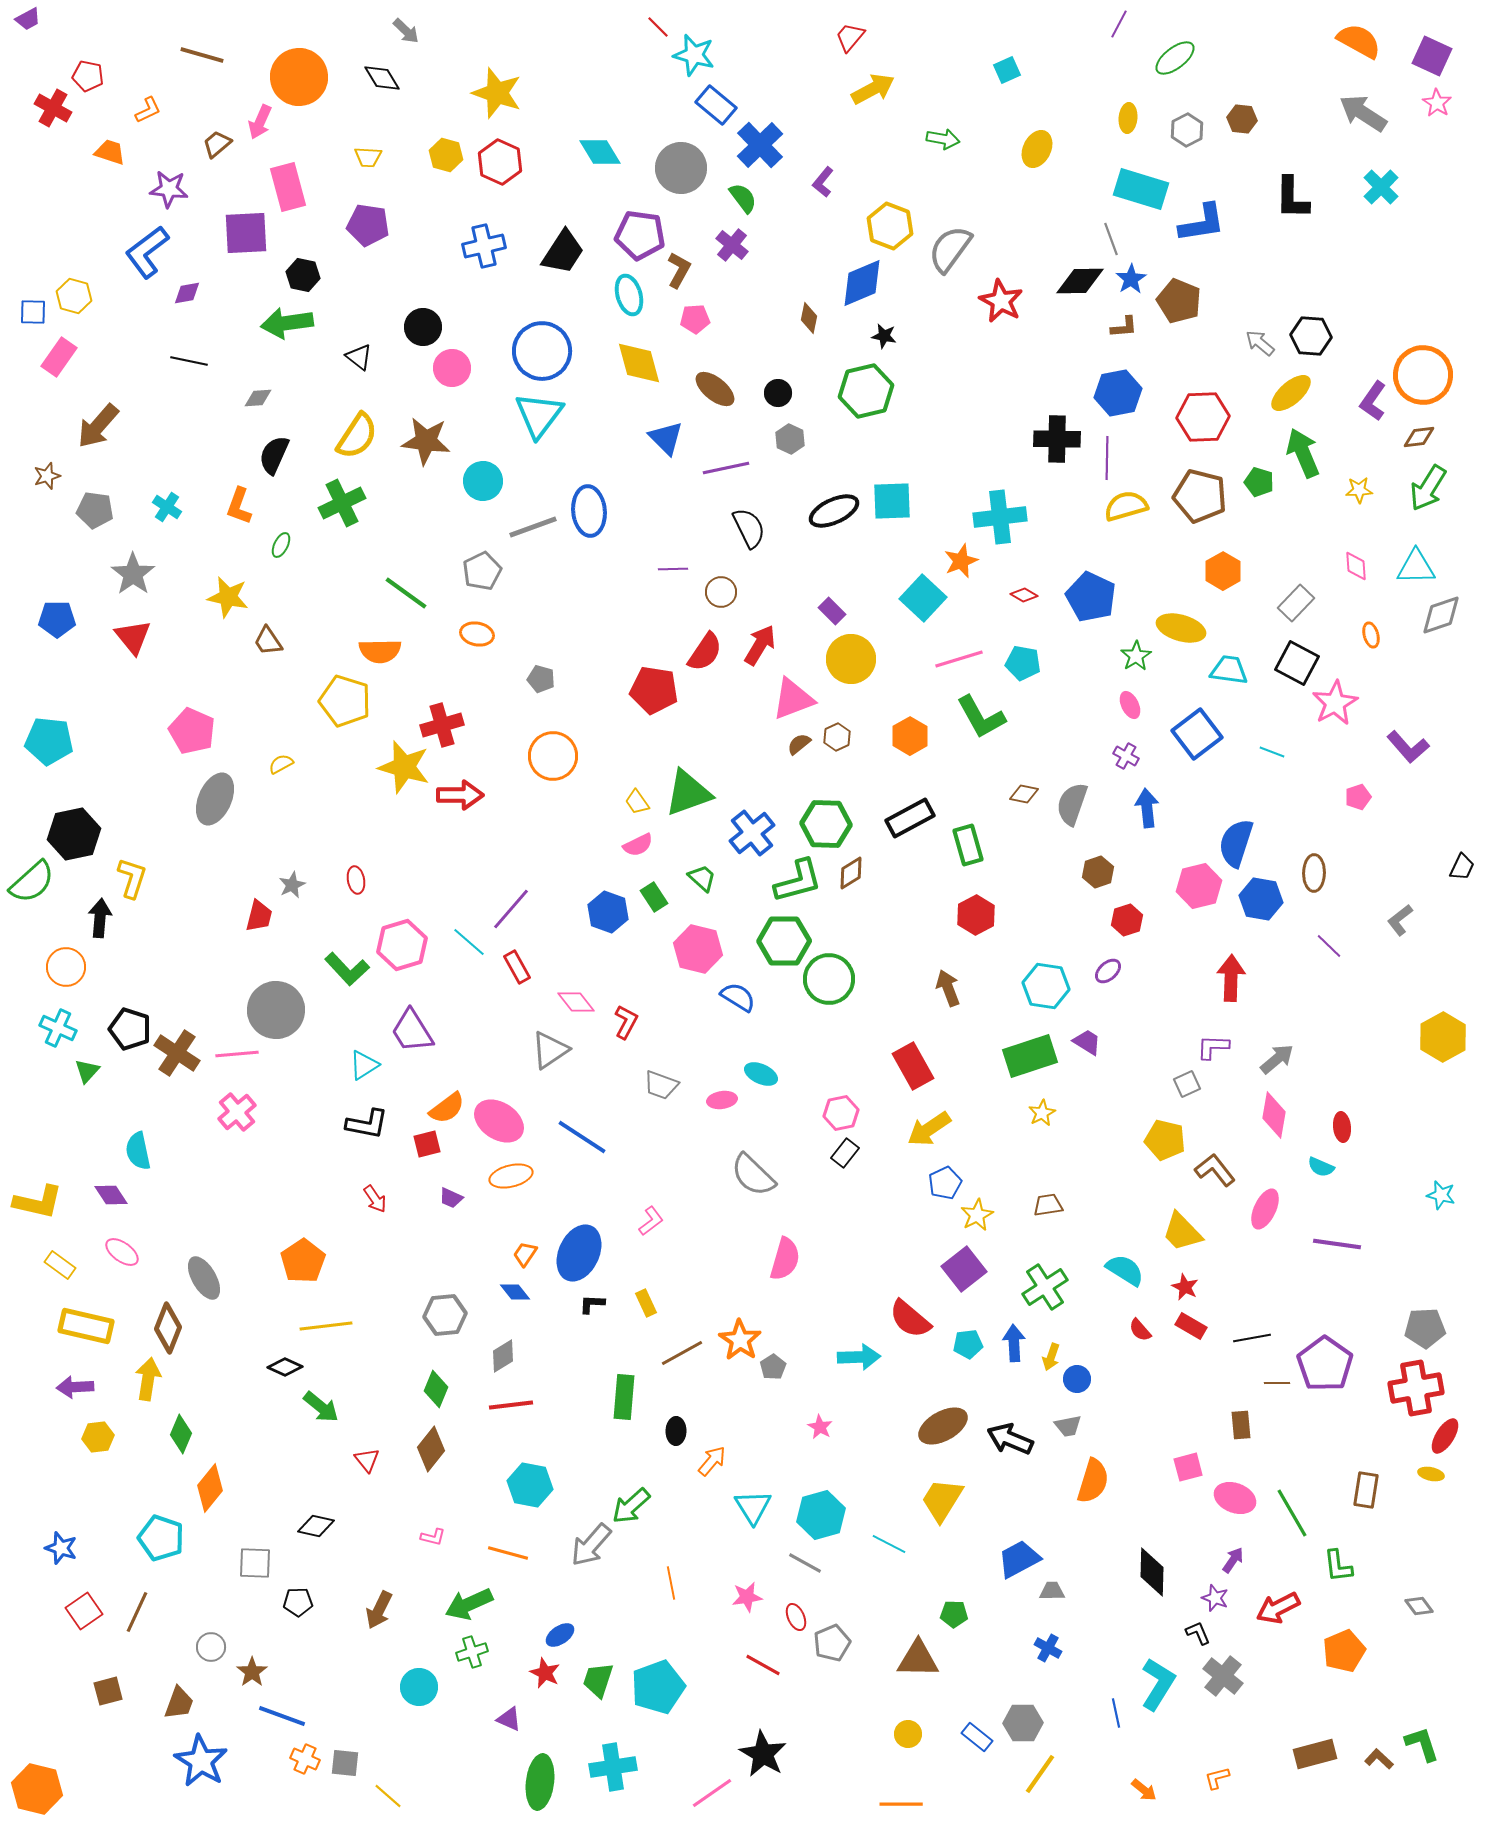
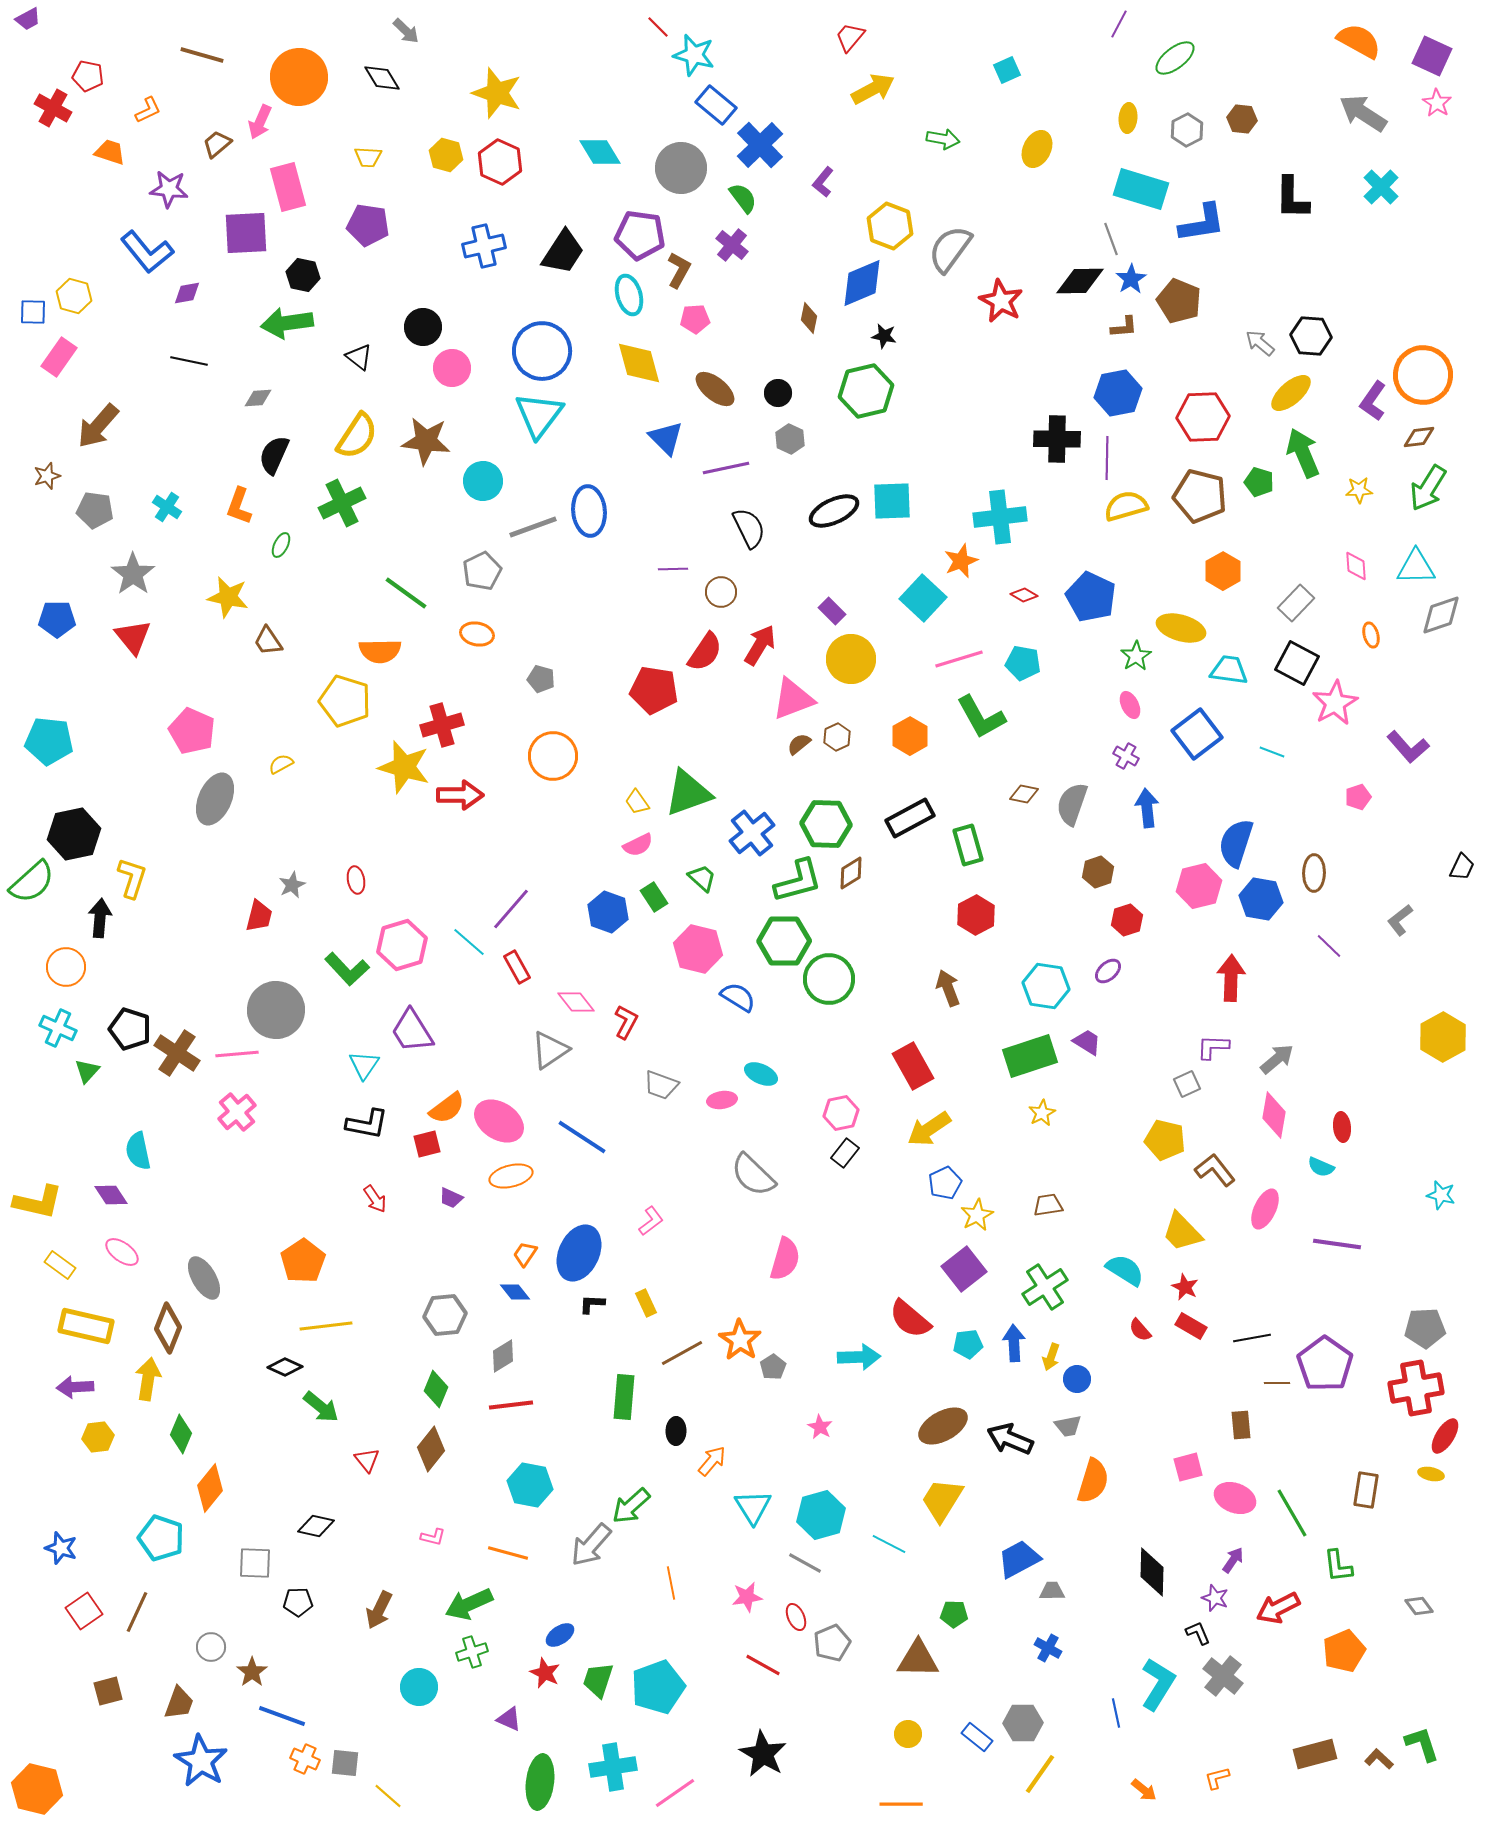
blue L-shape at (147, 252): rotated 92 degrees counterclockwise
cyan triangle at (364, 1065): rotated 24 degrees counterclockwise
pink line at (712, 1793): moved 37 px left
